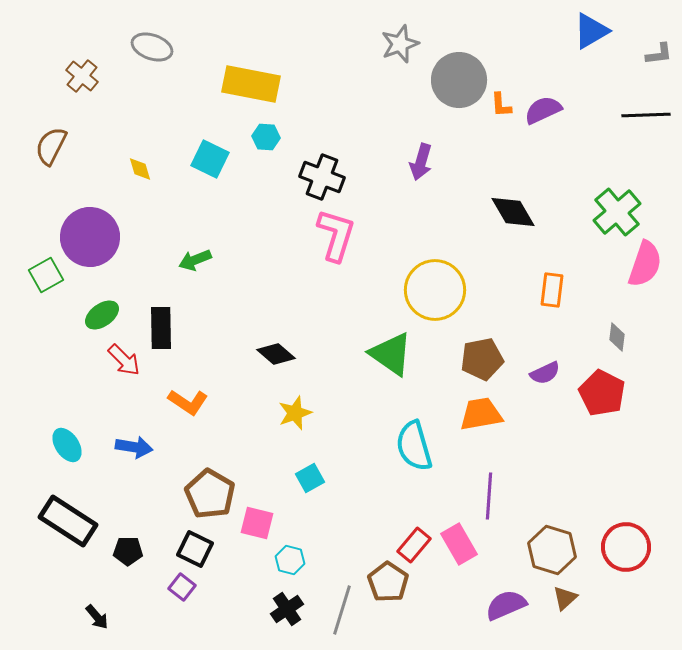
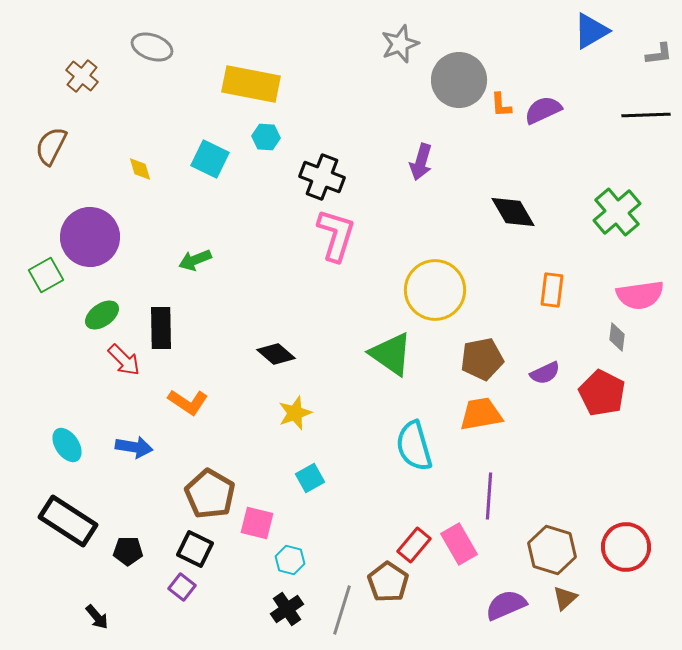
pink semicircle at (645, 264): moved 5 px left, 31 px down; rotated 63 degrees clockwise
